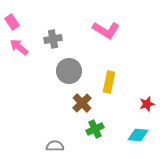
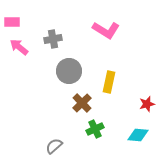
pink rectangle: rotated 56 degrees counterclockwise
gray semicircle: moved 1 px left; rotated 42 degrees counterclockwise
